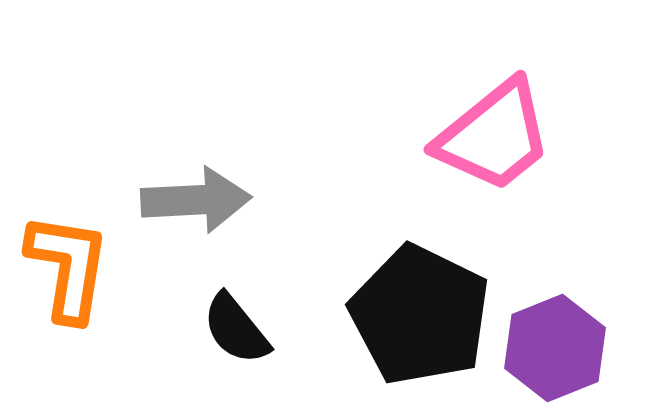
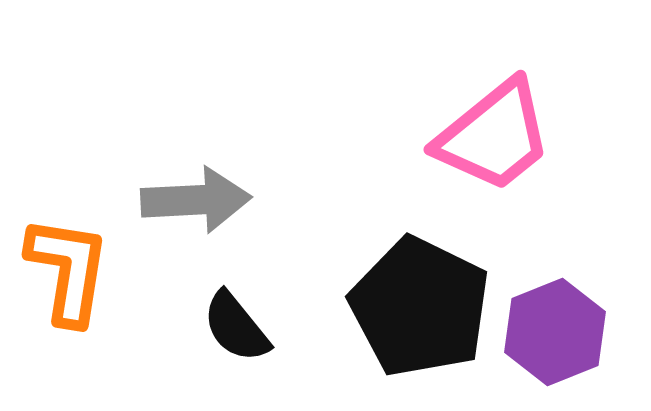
orange L-shape: moved 3 px down
black pentagon: moved 8 px up
black semicircle: moved 2 px up
purple hexagon: moved 16 px up
